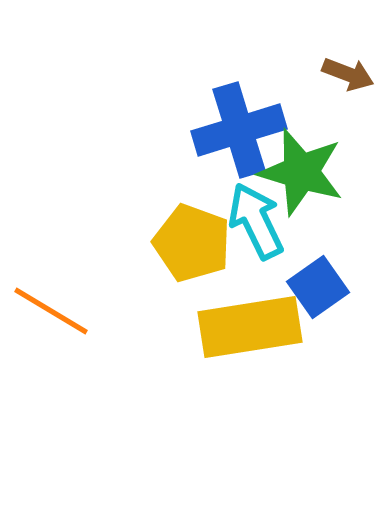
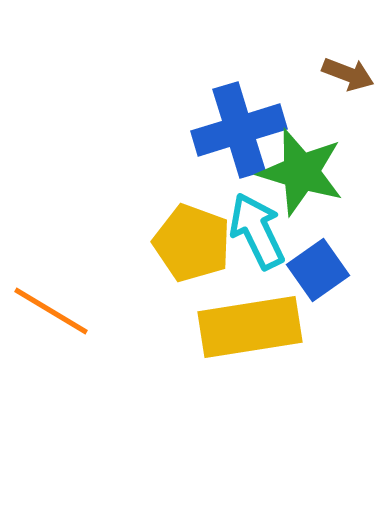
cyan arrow: moved 1 px right, 10 px down
blue square: moved 17 px up
